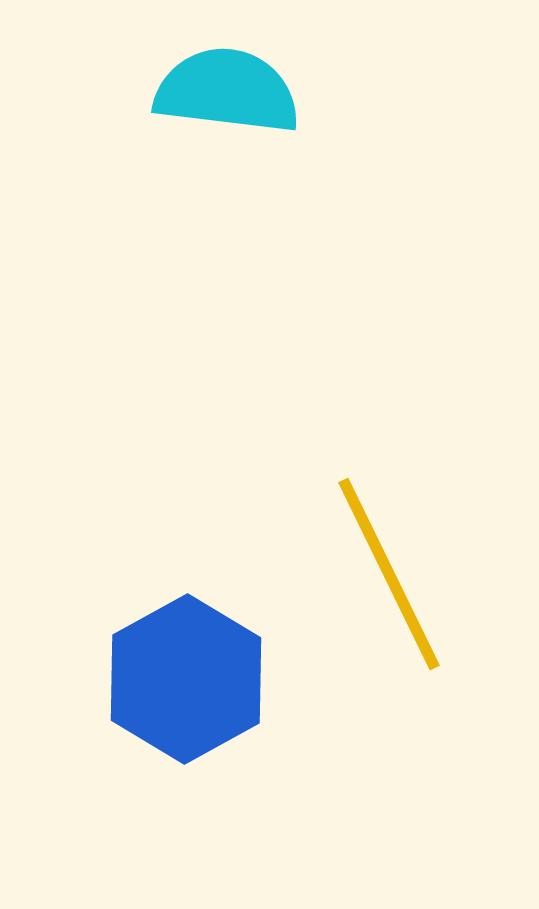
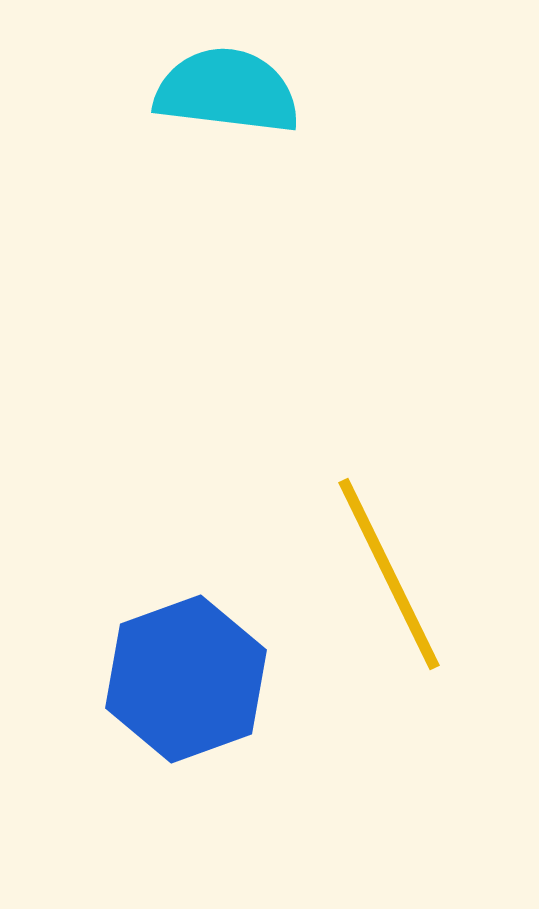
blue hexagon: rotated 9 degrees clockwise
